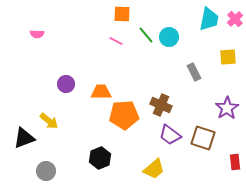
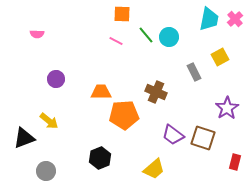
yellow square: moved 8 px left; rotated 24 degrees counterclockwise
purple circle: moved 10 px left, 5 px up
brown cross: moved 5 px left, 13 px up
purple trapezoid: moved 3 px right
red rectangle: rotated 21 degrees clockwise
